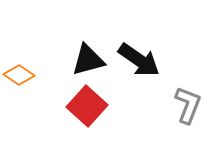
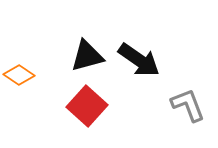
black triangle: moved 1 px left, 4 px up
gray L-shape: rotated 42 degrees counterclockwise
